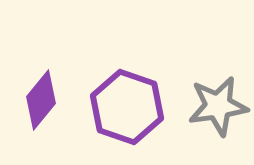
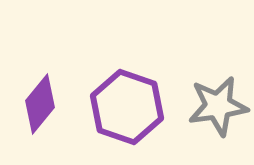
purple diamond: moved 1 px left, 4 px down
